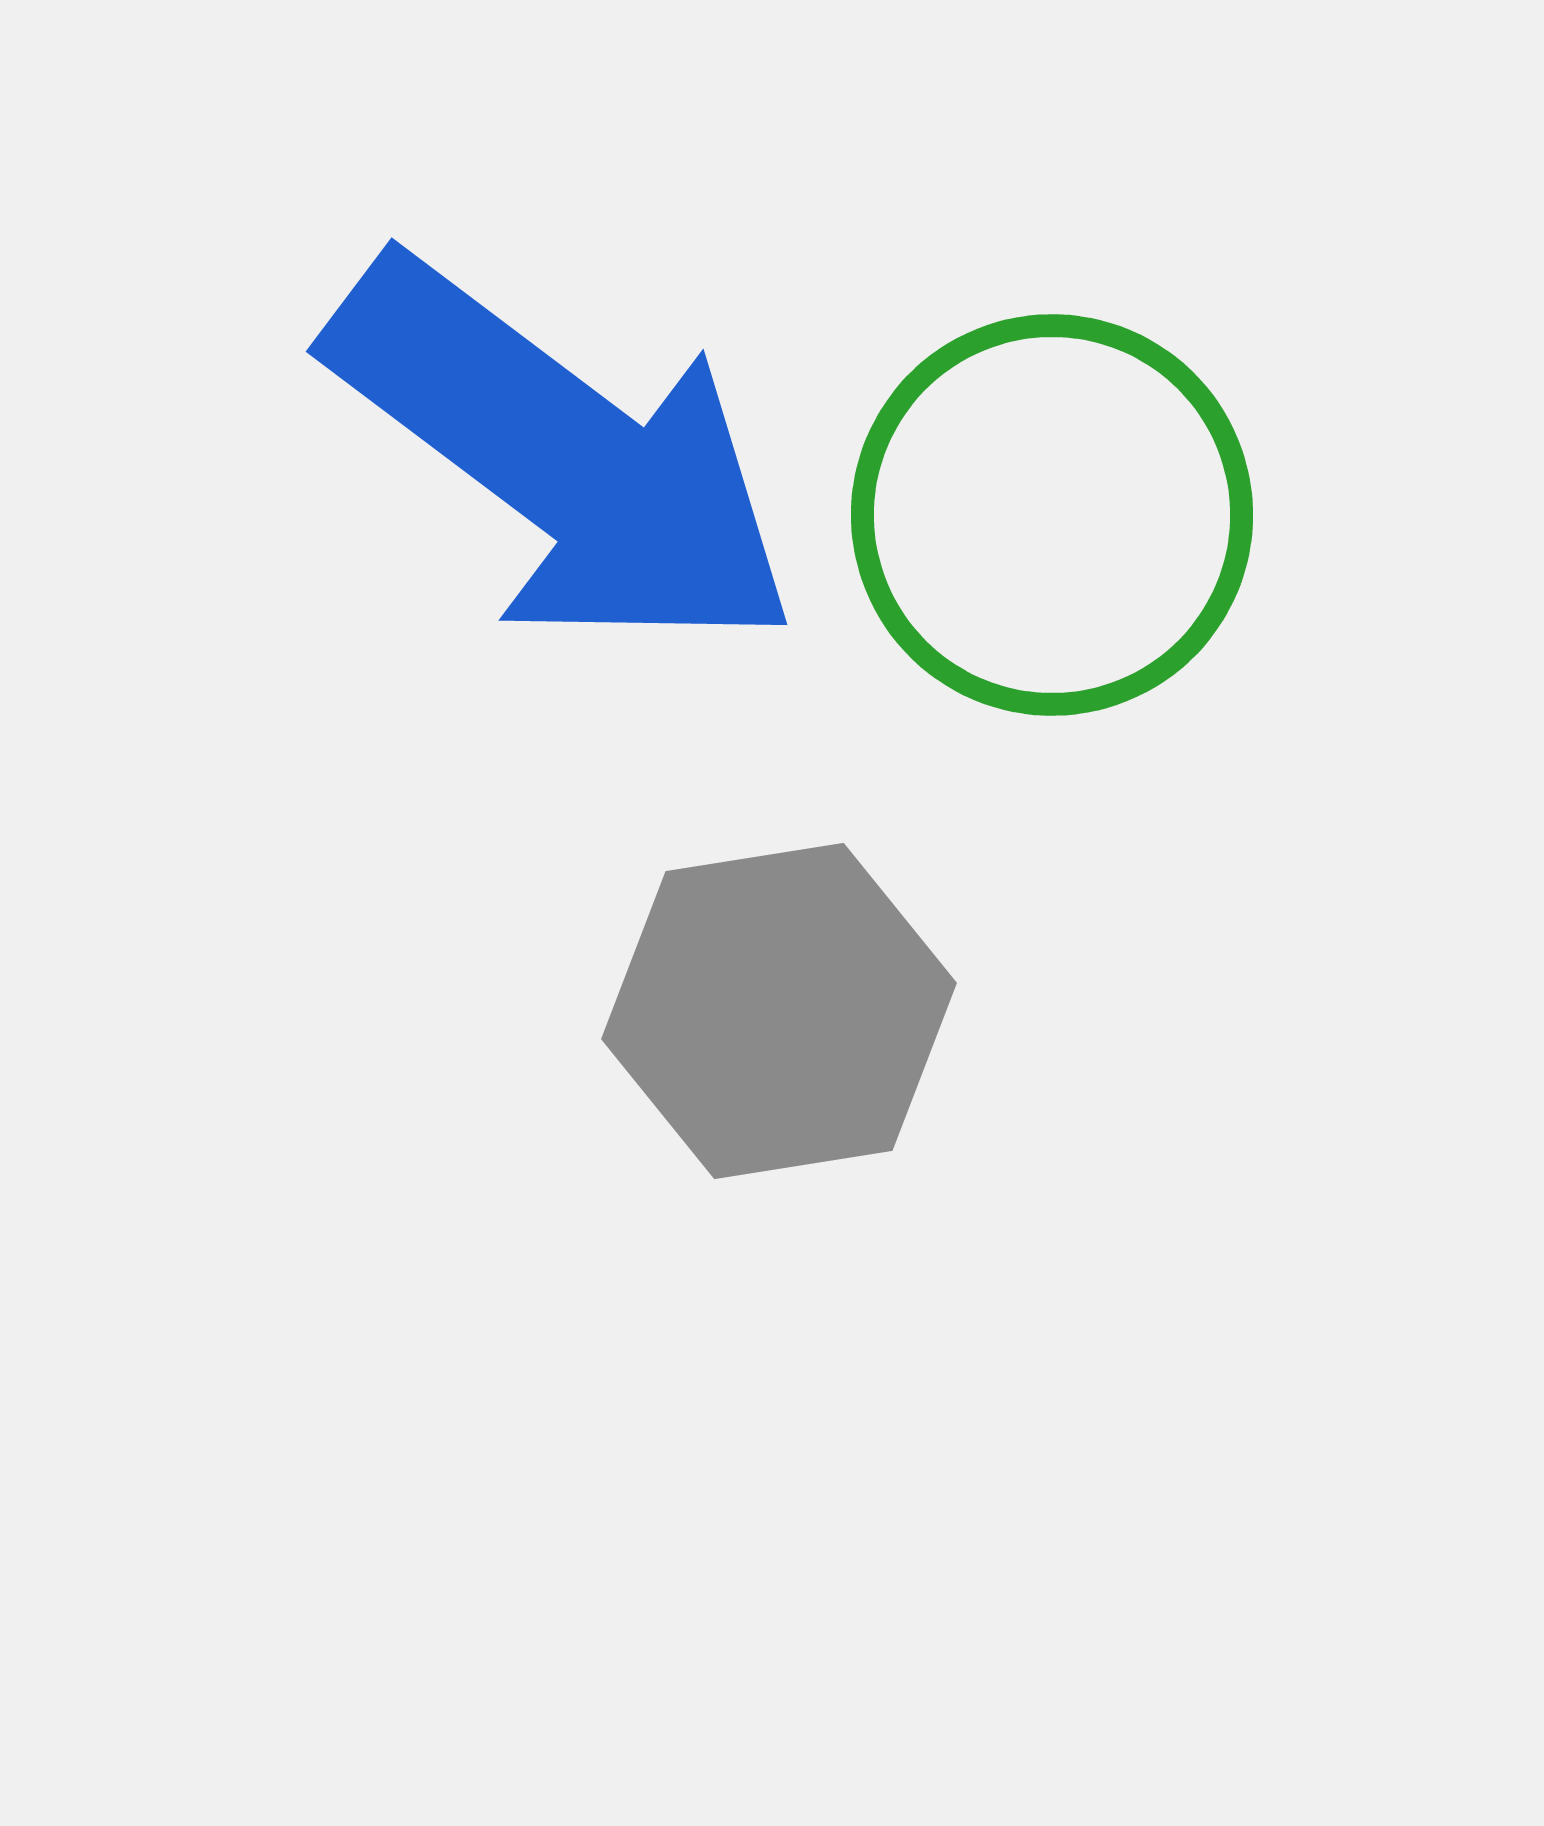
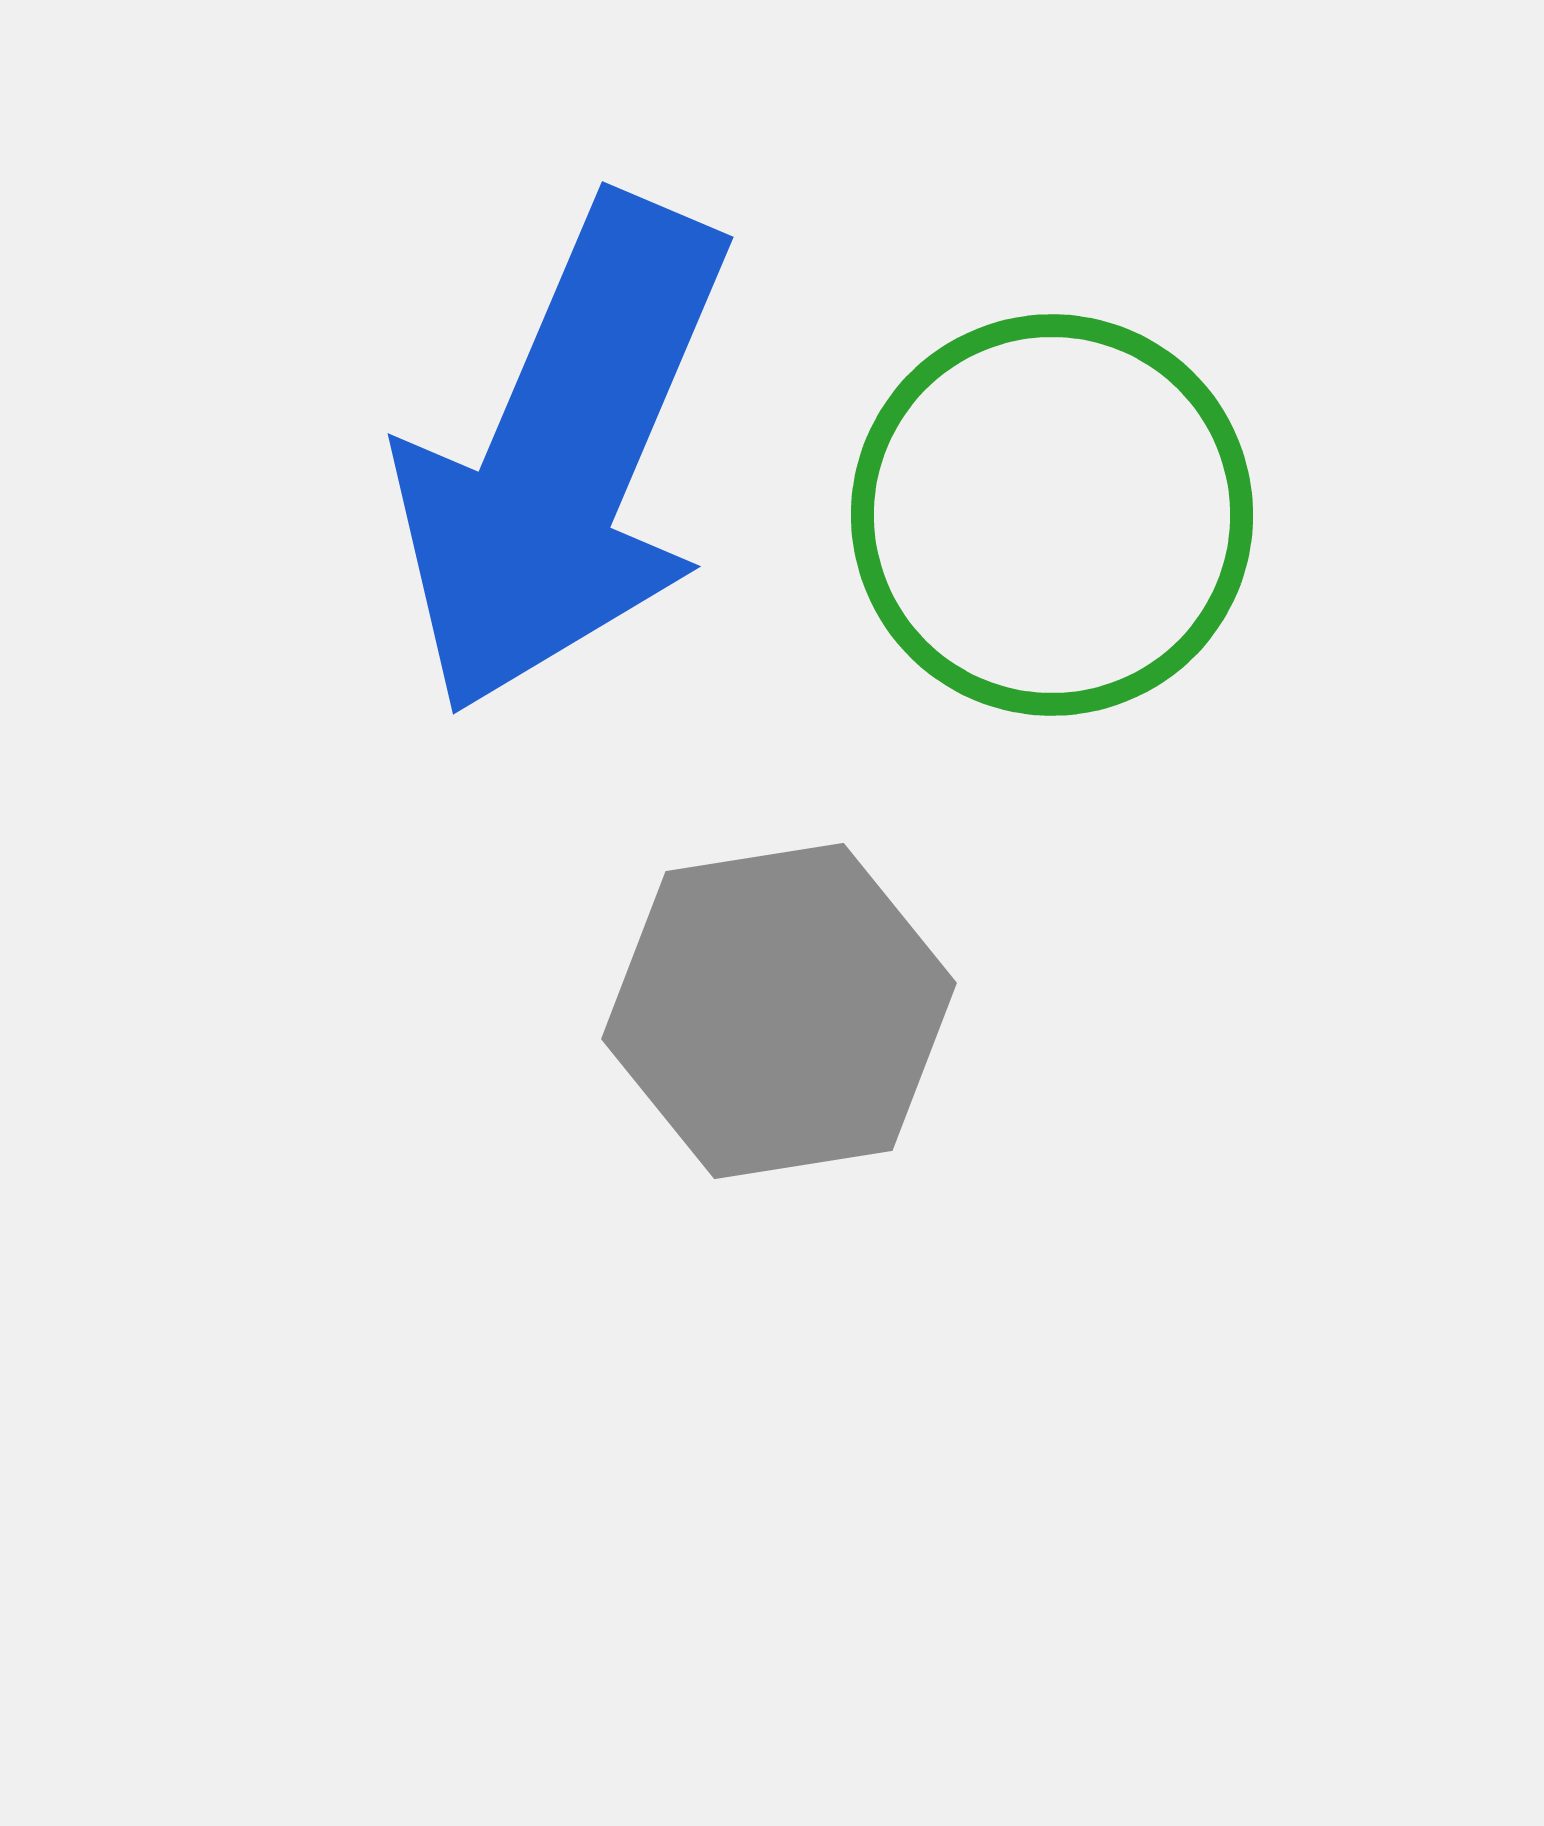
blue arrow: rotated 76 degrees clockwise
